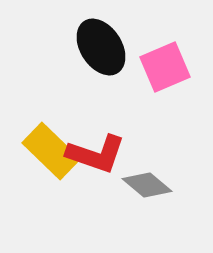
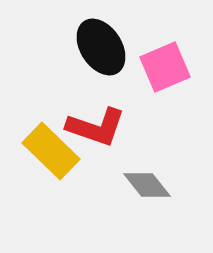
red L-shape: moved 27 px up
gray diamond: rotated 12 degrees clockwise
